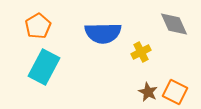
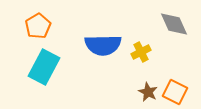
blue semicircle: moved 12 px down
